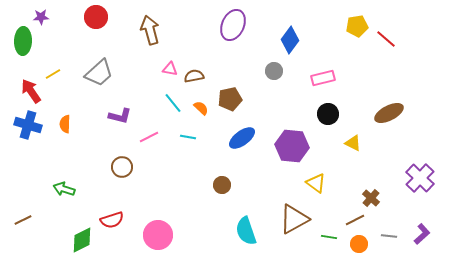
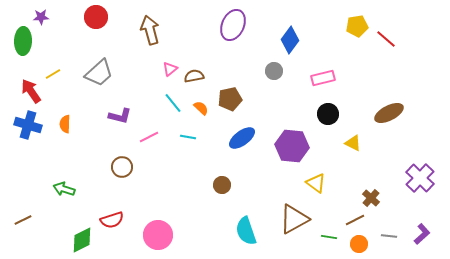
pink triangle at (170, 69): rotated 49 degrees counterclockwise
